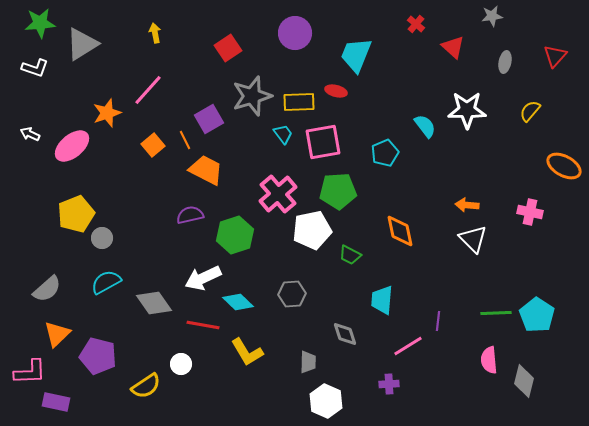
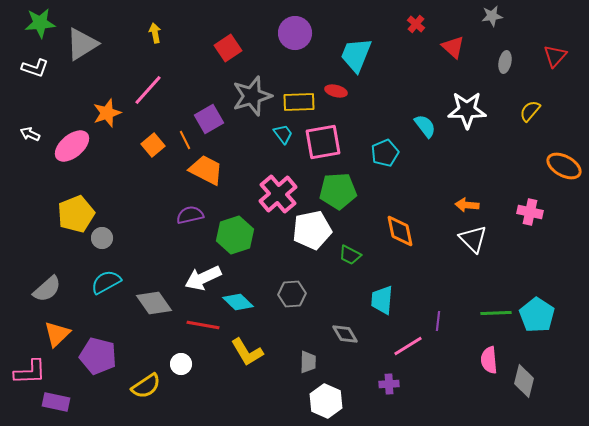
gray diamond at (345, 334): rotated 12 degrees counterclockwise
